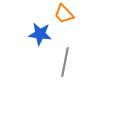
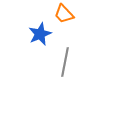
blue star: rotated 30 degrees counterclockwise
